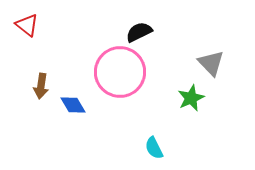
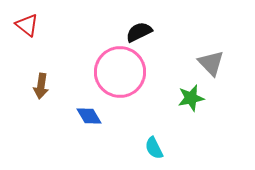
green star: rotated 12 degrees clockwise
blue diamond: moved 16 px right, 11 px down
